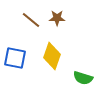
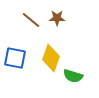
yellow diamond: moved 1 px left, 2 px down
green semicircle: moved 10 px left, 2 px up
